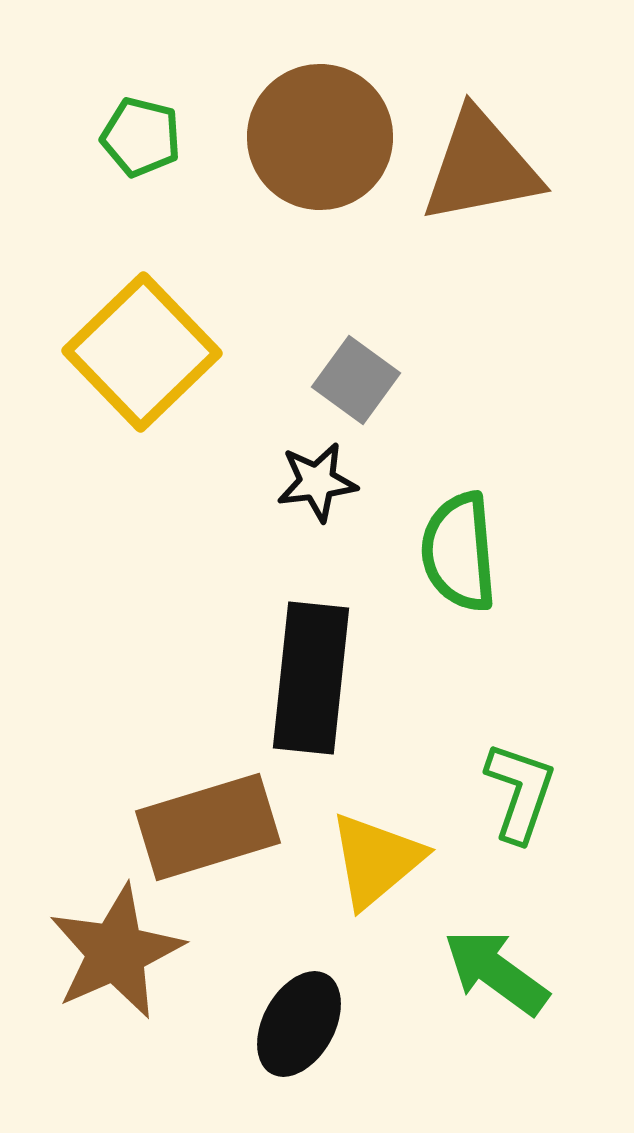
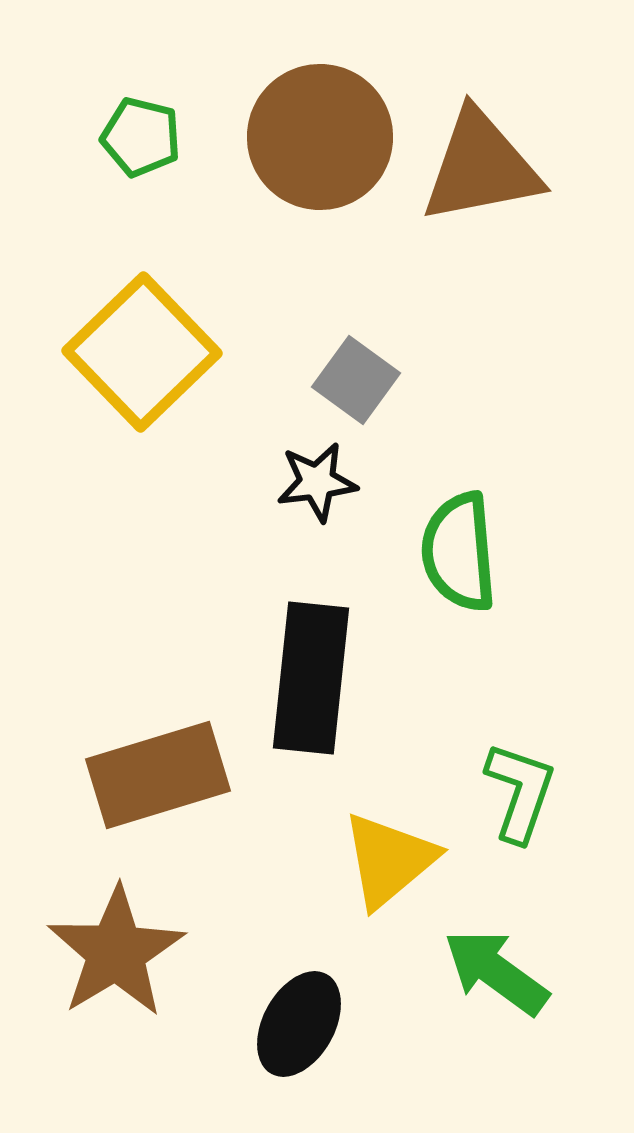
brown rectangle: moved 50 px left, 52 px up
yellow triangle: moved 13 px right
brown star: rotated 7 degrees counterclockwise
